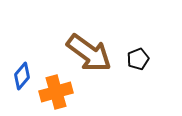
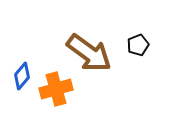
black pentagon: moved 14 px up
orange cross: moved 3 px up
